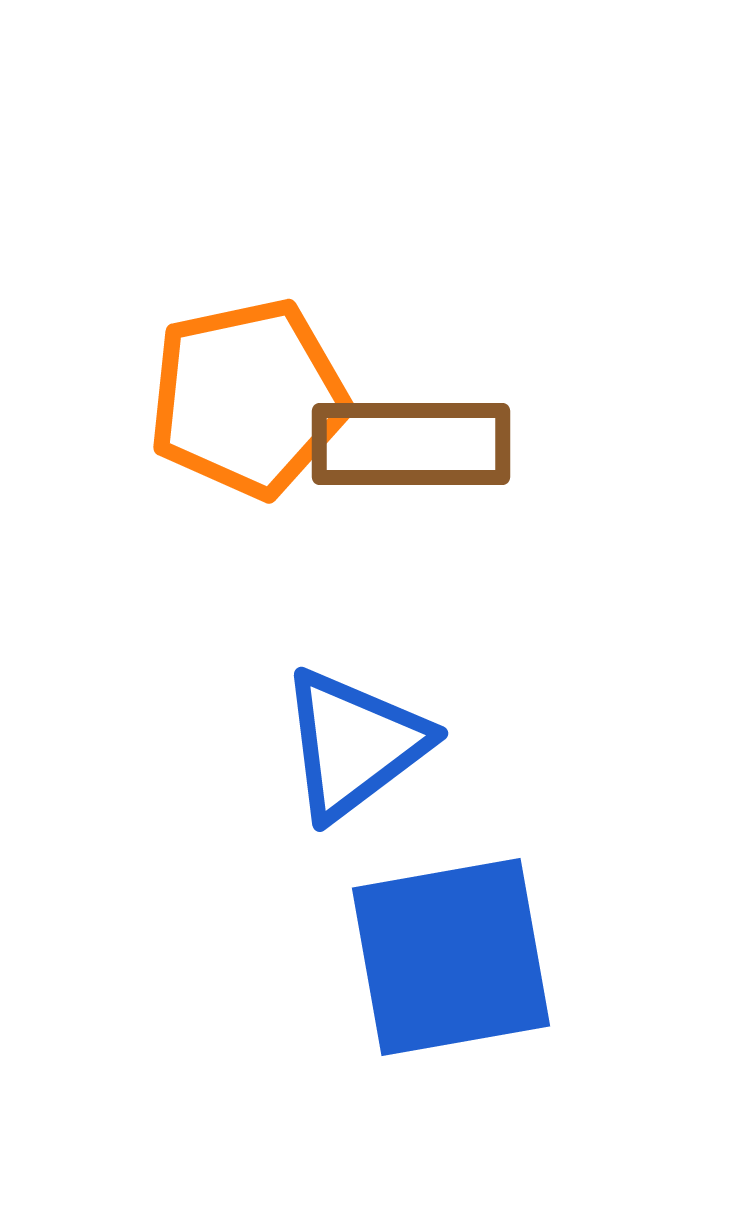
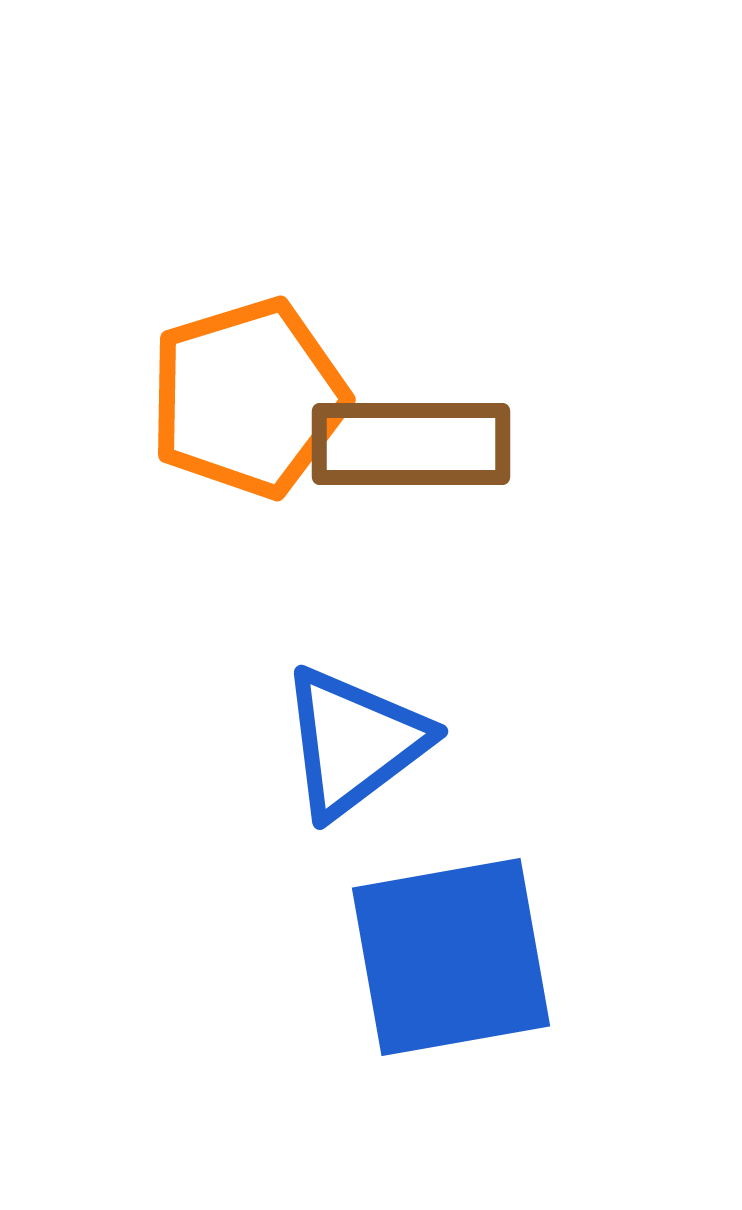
orange pentagon: rotated 5 degrees counterclockwise
blue triangle: moved 2 px up
